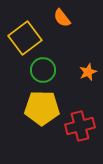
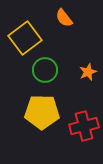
orange semicircle: moved 2 px right
green circle: moved 2 px right
yellow pentagon: moved 4 px down
red cross: moved 4 px right
